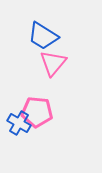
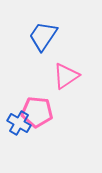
blue trapezoid: rotated 92 degrees clockwise
pink triangle: moved 13 px right, 13 px down; rotated 16 degrees clockwise
